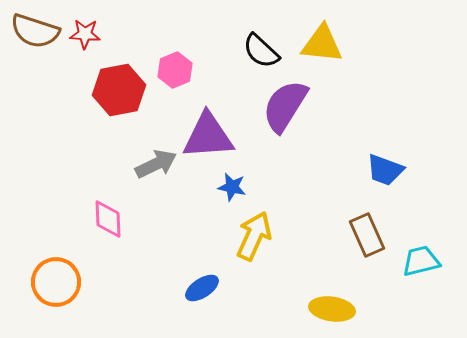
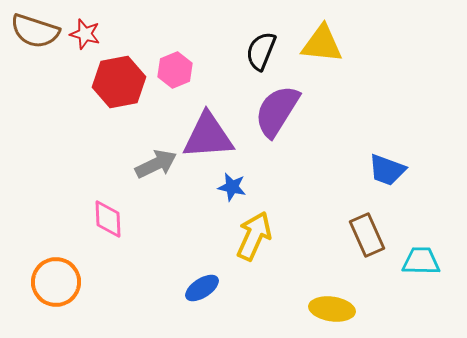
red star: rotated 12 degrees clockwise
black semicircle: rotated 69 degrees clockwise
red hexagon: moved 8 px up
purple semicircle: moved 8 px left, 5 px down
blue trapezoid: moved 2 px right
cyan trapezoid: rotated 15 degrees clockwise
